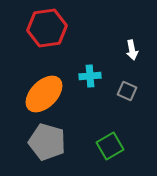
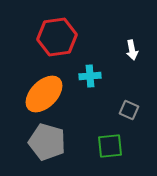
red hexagon: moved 10 px right, 9 px down
gray square: moved 2 px right, 19 px down
green square: rotated 24 degrees clockwise
